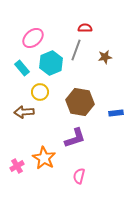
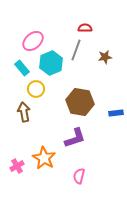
pink ellipse: moved 3 px down
yellow circle: moved 4 px left, 3 px up
brown arrow: rotated 84 degrees clockwise
